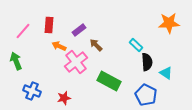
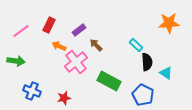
red rectangle: rotated 21 degrees clockwise
pink line: moved 2 px left; rotated 12 degrees clockwise
green arrow: rotated 120 degrees clockwise
blue pentagon: moved 3 px left
